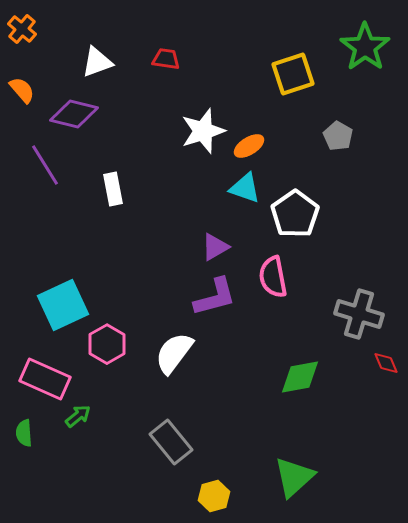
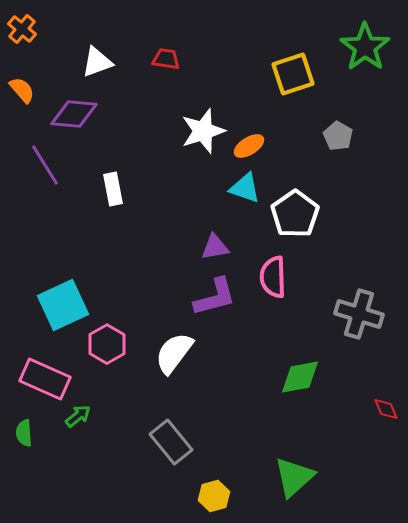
purple diamond: rotated 9 degrees counterclockwise
purple triangle: rotated 20 degrees clockwise
pink semicircle: rotated 9 degrees clockwise
red diamond: moved 46 px down
